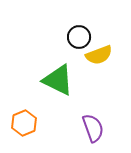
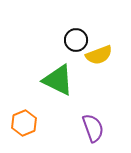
black circle: moved 3 px left, 3 px down
